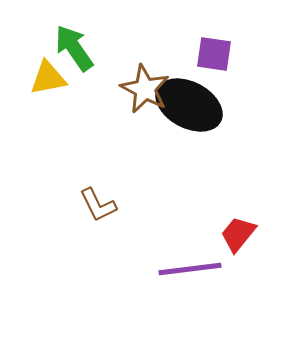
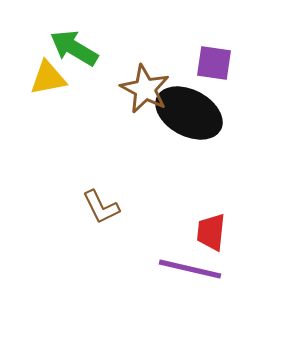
green arrow: rotated 24 degrees counterclockwise
purple square: moved 9 px down
black ellipse: moved 8 px down
brown L-shape: moved 3 px right, 2 px down
red trapezoid: moved 27 px left, 2 px up; rotated 33 degrees counterclockwise
purple line: rotated 20 degrees clockwise
